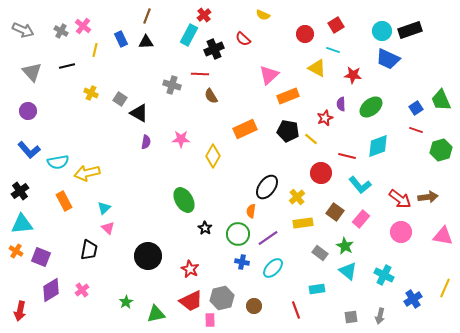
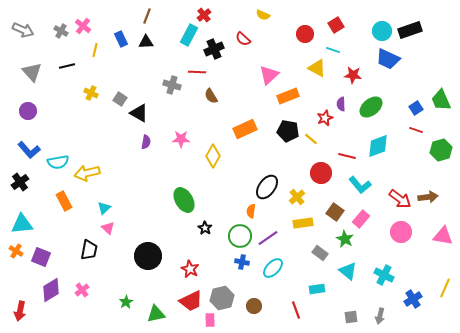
red line at (200, 74): moved 3 px left, 2 px up
black cross at (20, 191): moved 9 px up
green circle at (238, 234): moved 2 px right, 2 px down
green star at (345, 246): moved 7 px up
